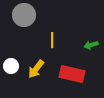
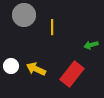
yellow line: moved 13 px up
yellow arrow: rotated 78 degrees clockwise
red rectangle: rotated 65 degrees counterclockwise
